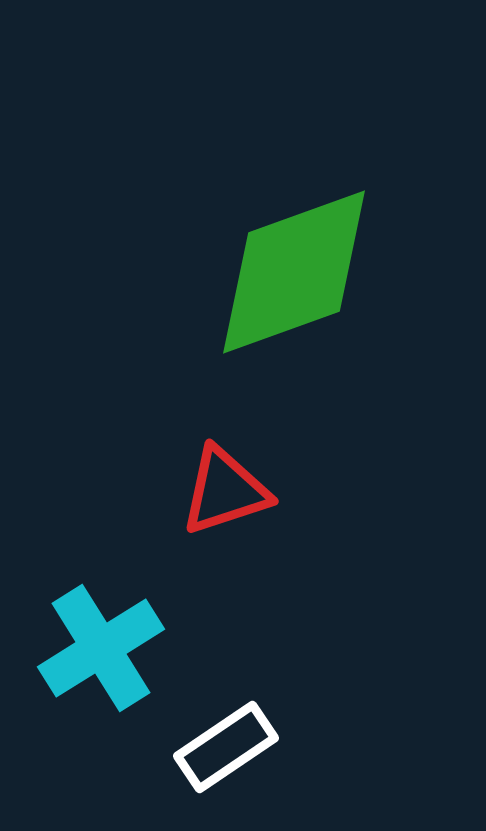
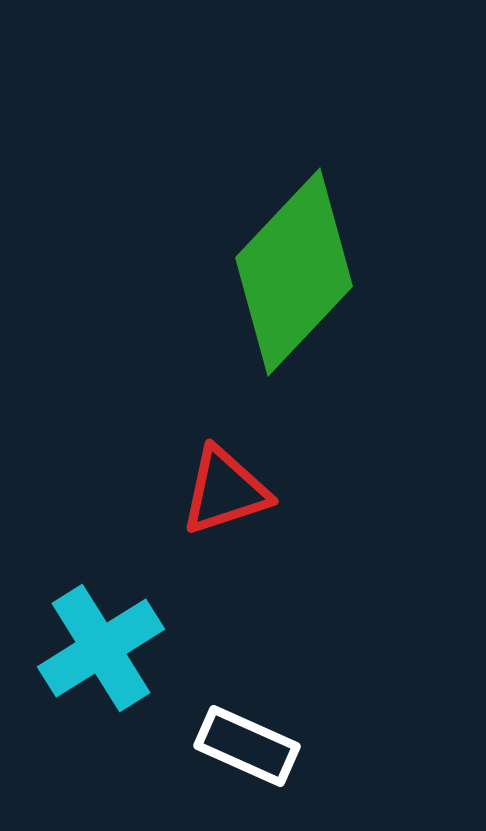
green diamond: rotated 27 degrees counterclockwise
white rectangle: moved 21 px right, 1 px up; rotated 58 degrees clockwise
